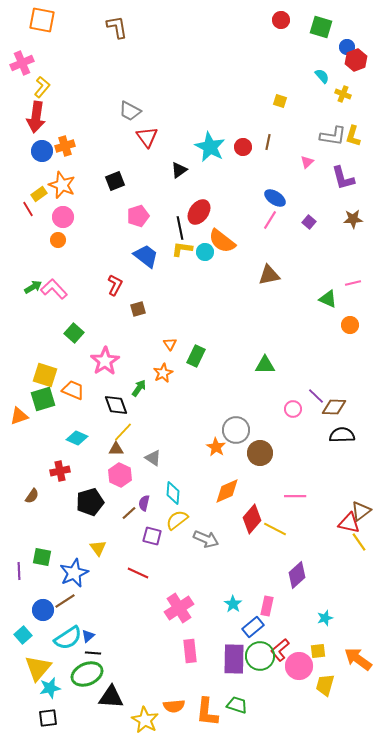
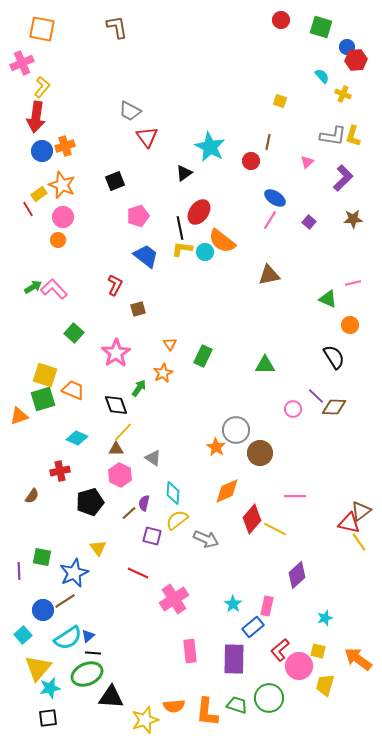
orange square at (42, 20): moved 9 px down
red hexagon at (356, 60): rotated 15 degrees clockwise
red circle at (243, 147): moved 8 px right, 14 px down
black triangle at (179, 170): moved 5 px right, 3 px down
purple L-shape at (343, 178): rotated 120 degrees counterclockwise
green rectangle at (196, 356): moved 7 px right
pink star at (105, 361): moved 11 px right, 8 px up
black semicircle at (342, 435): moved 8 px left, 78 px up; rotated 60 degrees clockwise
pink cross at (179, 608): moved 5 px left, 9 px up
yellow square at (318, 651): rotated 21 degrees clockwise
green circle at (260, 656): moved 9 px right, 42 px down
yellow star at (145, 720): rotated 24 degrees clockwise
